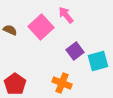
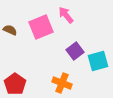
pink square: rotated 20 degrees clockwise
